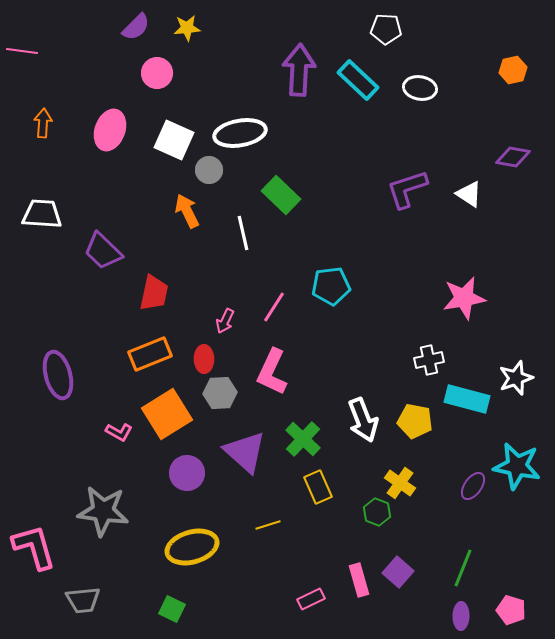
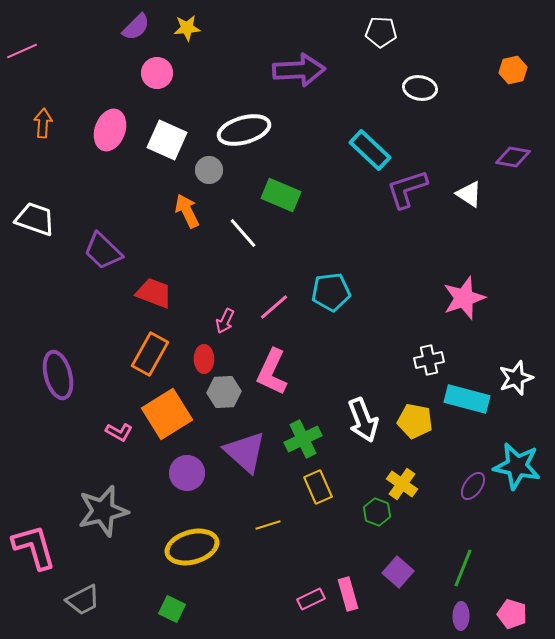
white pentagon at (386, 29): moved 5 px left, 3 px down
pink line at (22, 51): rotated 32 degrees counterclockwise
purple arrow at (299, 70): rotated 84 degrees clockwise
cyan rectangle at (358, 80): moved 12 px right, 70 px down
white ellipse at (240, 133): moved 4 px right, 3 px up; rotated 6 degrees counterclockwise
white square at (174, 140): moved 7 px left
green rectangle at (281, 195): rotated 21 degrees counterclockwise
white trapezoid at (42, 214): moved 7 px left, 5 px down; rotated 15 degrees clockwise
white line at (243, 233): rotated 28 degrees counterclockwise
cyan pentagon at (331, 286): moved 6 px down
red trapezoid at (154, 293): rotated 81 degrees counterclockwise
pink star at (464, 298): rotated 9 degrees counterclockwise
pink line at (274, 307): rotated 16 degrees clockwise
orange rectangle at (150, 354): rotated 39 degrees counterclockwise
gray hexagon at (220, 393): moved 4 px right, 1 px up
green cross at (303, 439): rotated 21 degrees clockwise
yellow cross at (400, 483): moved 2 px right, 1 px down
gray star at (103, 511): rotated 21 degrees counterclockwise
pink rectangle at (359, 580): moved 11 px left, 14 px down
gray trapezoid at (83, 600): rotated 21 degrees counterclockwise
pink pentagon at (511, 610): moved 1 px right, 4 px down
